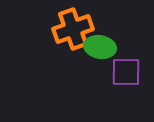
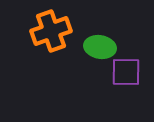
orange cross: moved 22 px left, 2 px down
